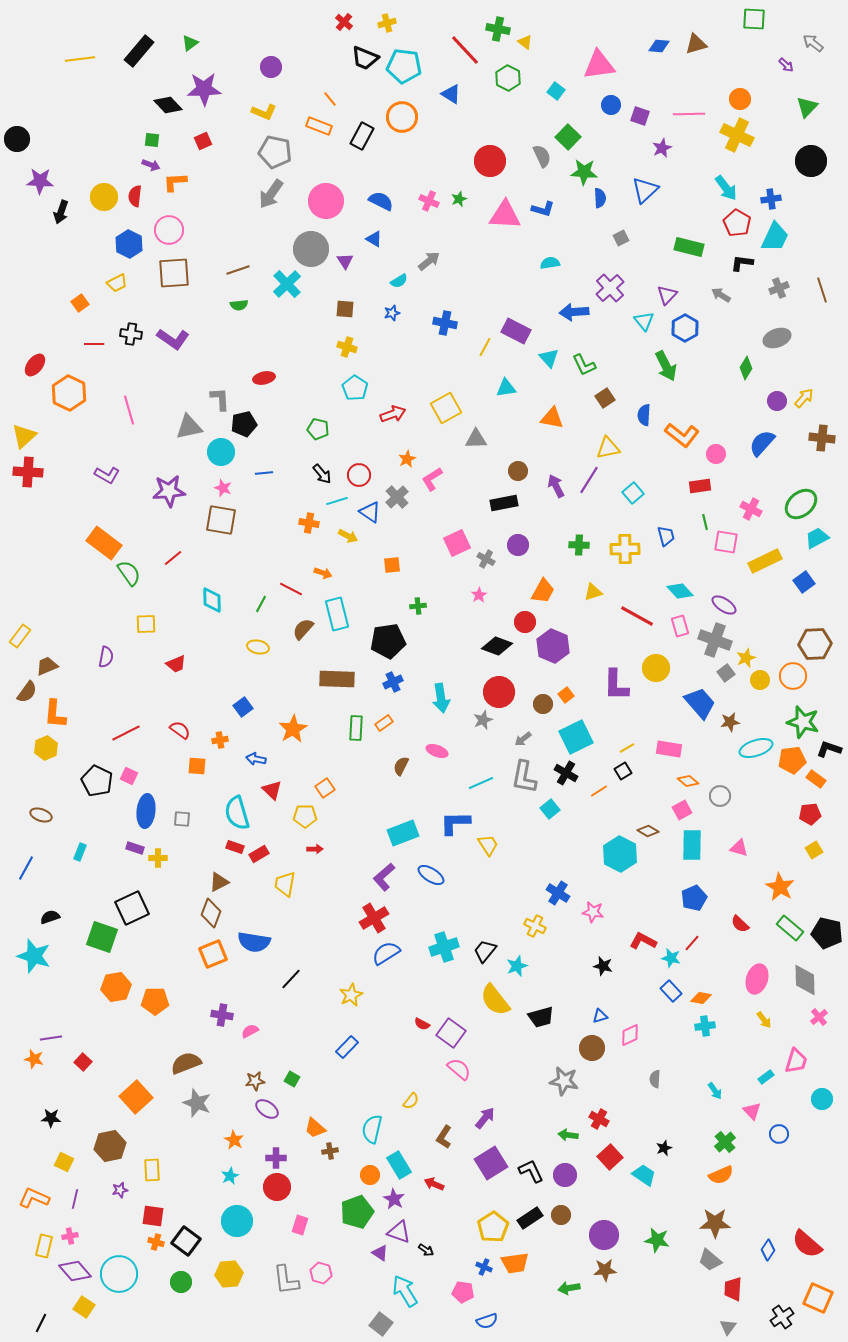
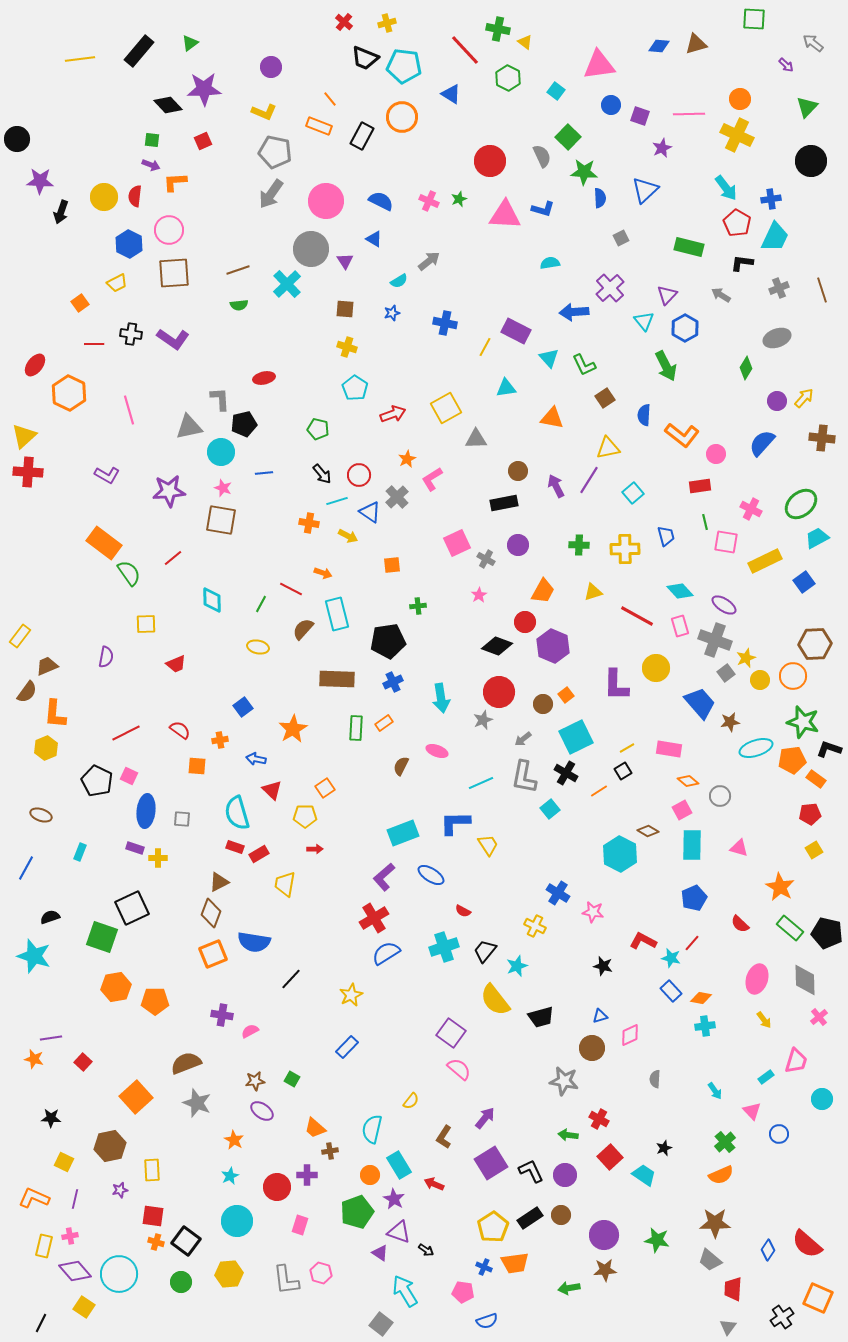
red semicircle at (422, 1024): moved 41 px right, 113 px up
purple ellipse at (267, 1109): moved 5 px left, 2 px down
purple cross at (276, 1158): moved 31 px right, 17 px down
